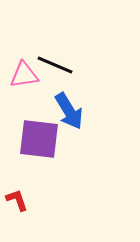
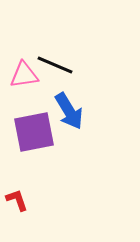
purple square: moved 5 px left, 7 px up; rotated 18 degrees counterclockwise
